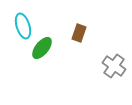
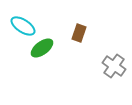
cyan ellipse: rotated 40 degrees counterclockwise
green ellipse: rotated 15 degrees clockwise
